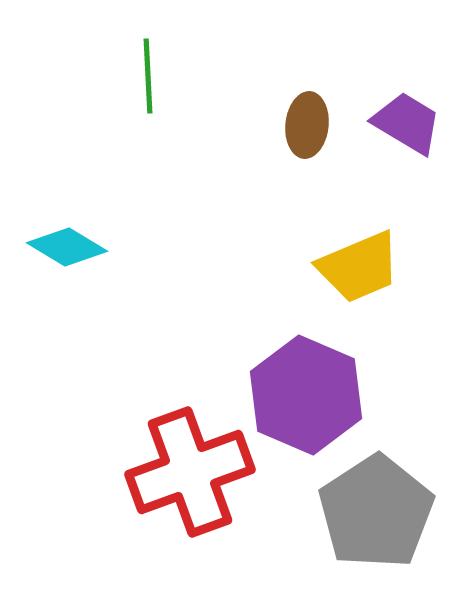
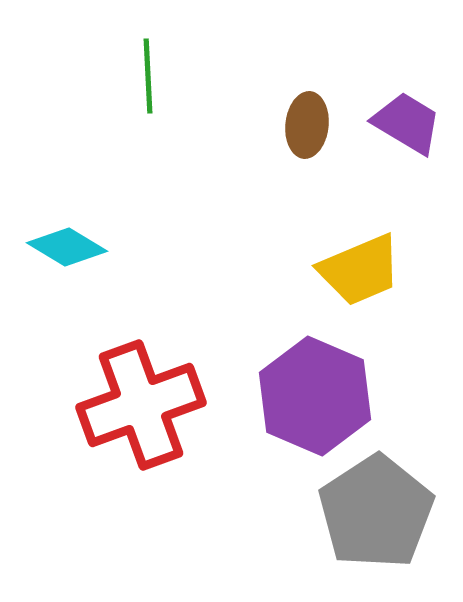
yellow trapezoid: moved 1 px right, 3 px down
purple hexagon: moved 9 px right, 1 px down
red cross: moved 49 px left, 67 px up
